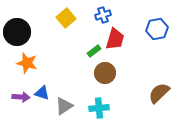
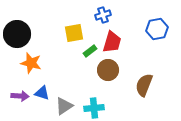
yellow square: moved 8 px right, 15 px down; rotated 30 degrees clockwise
black circle: moved 2 px down
red trapezoid: moved 3 px left, 3 px down
green rectangle: moved 4 px left
orange star: moved 4 px right
brown circle: moved 3 px right, 3 px up
brown semicircle: moved 15 px left, 8 px up; rotated 25 degrees counterclockwise
purple arrow: moved 1 px left, 1 px up
cyan cross: moved 5 px left
